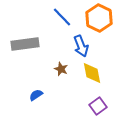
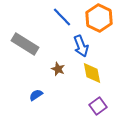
gray rectangle: rotated 40 degrees clockwise
brown star: moved 3 px left
